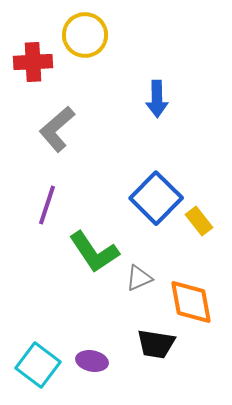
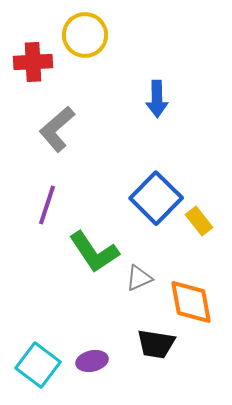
purple ellipse: rotated 24 degrees counterclockwise
